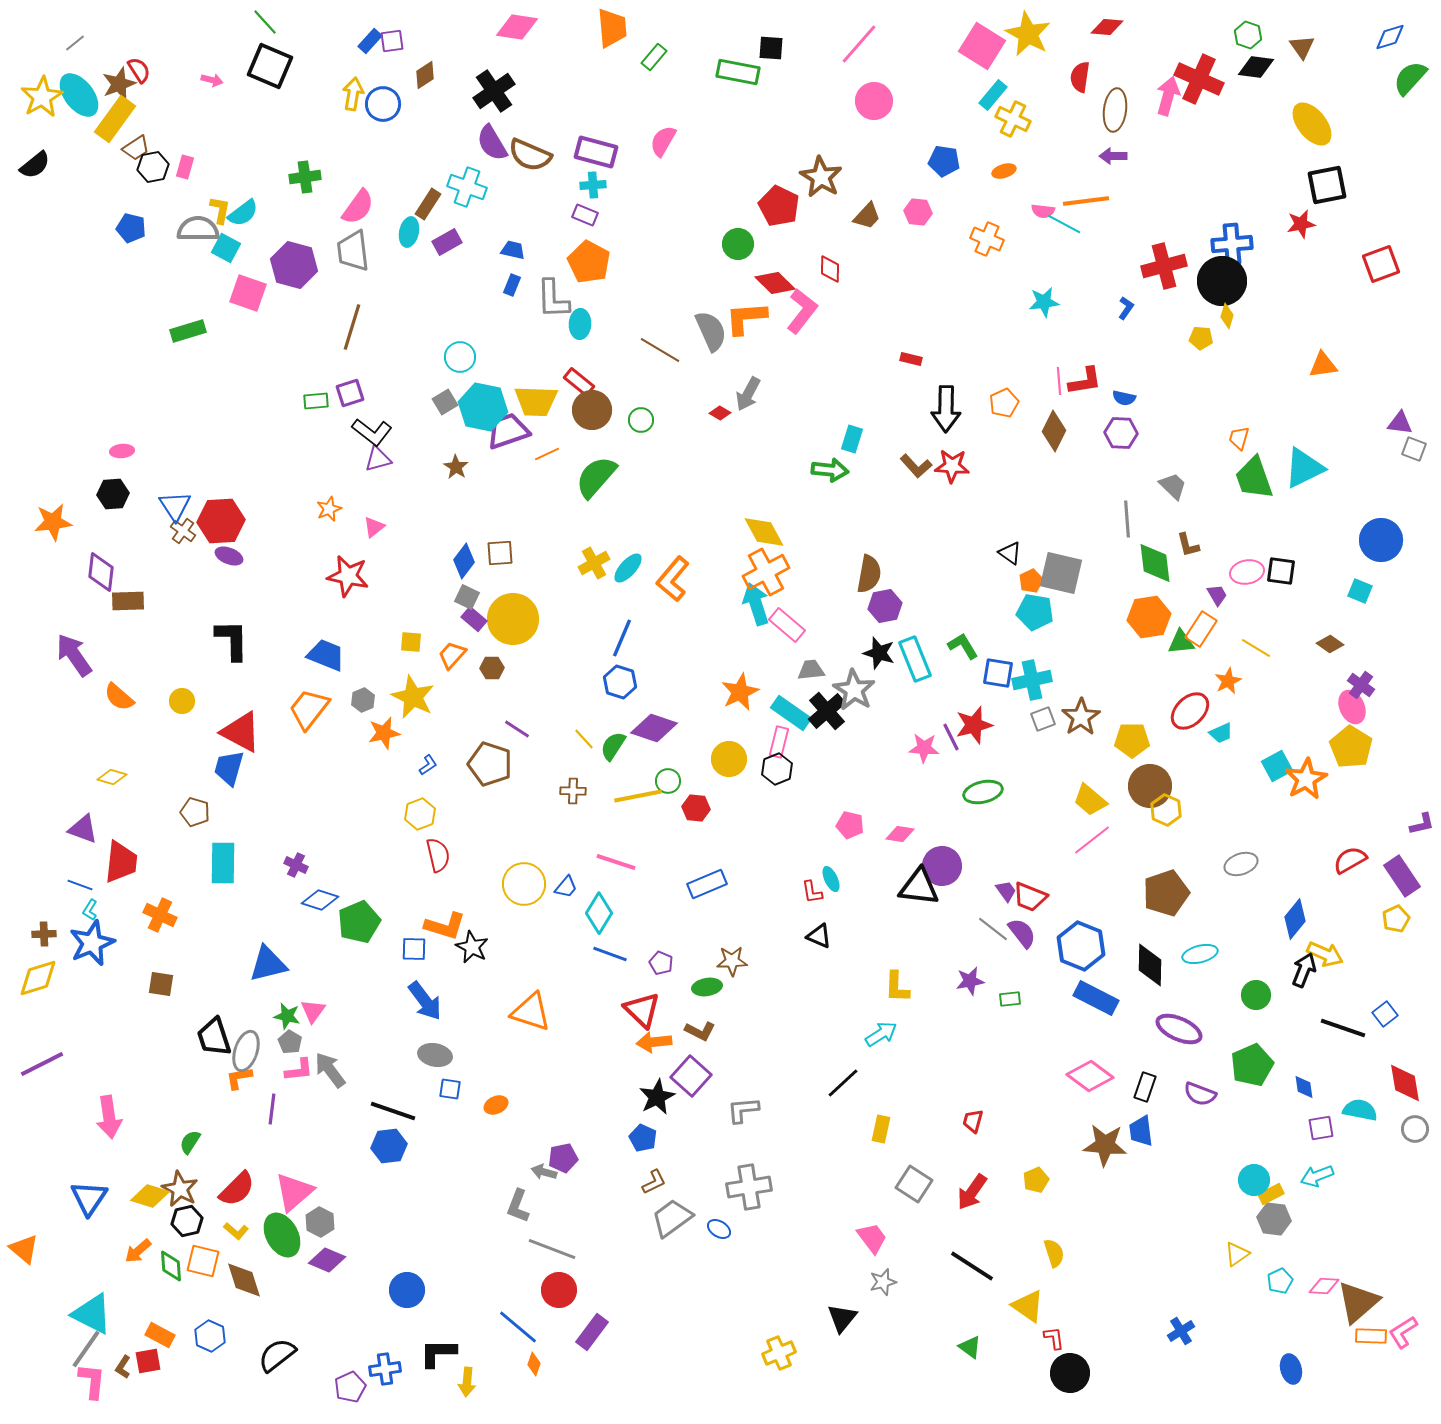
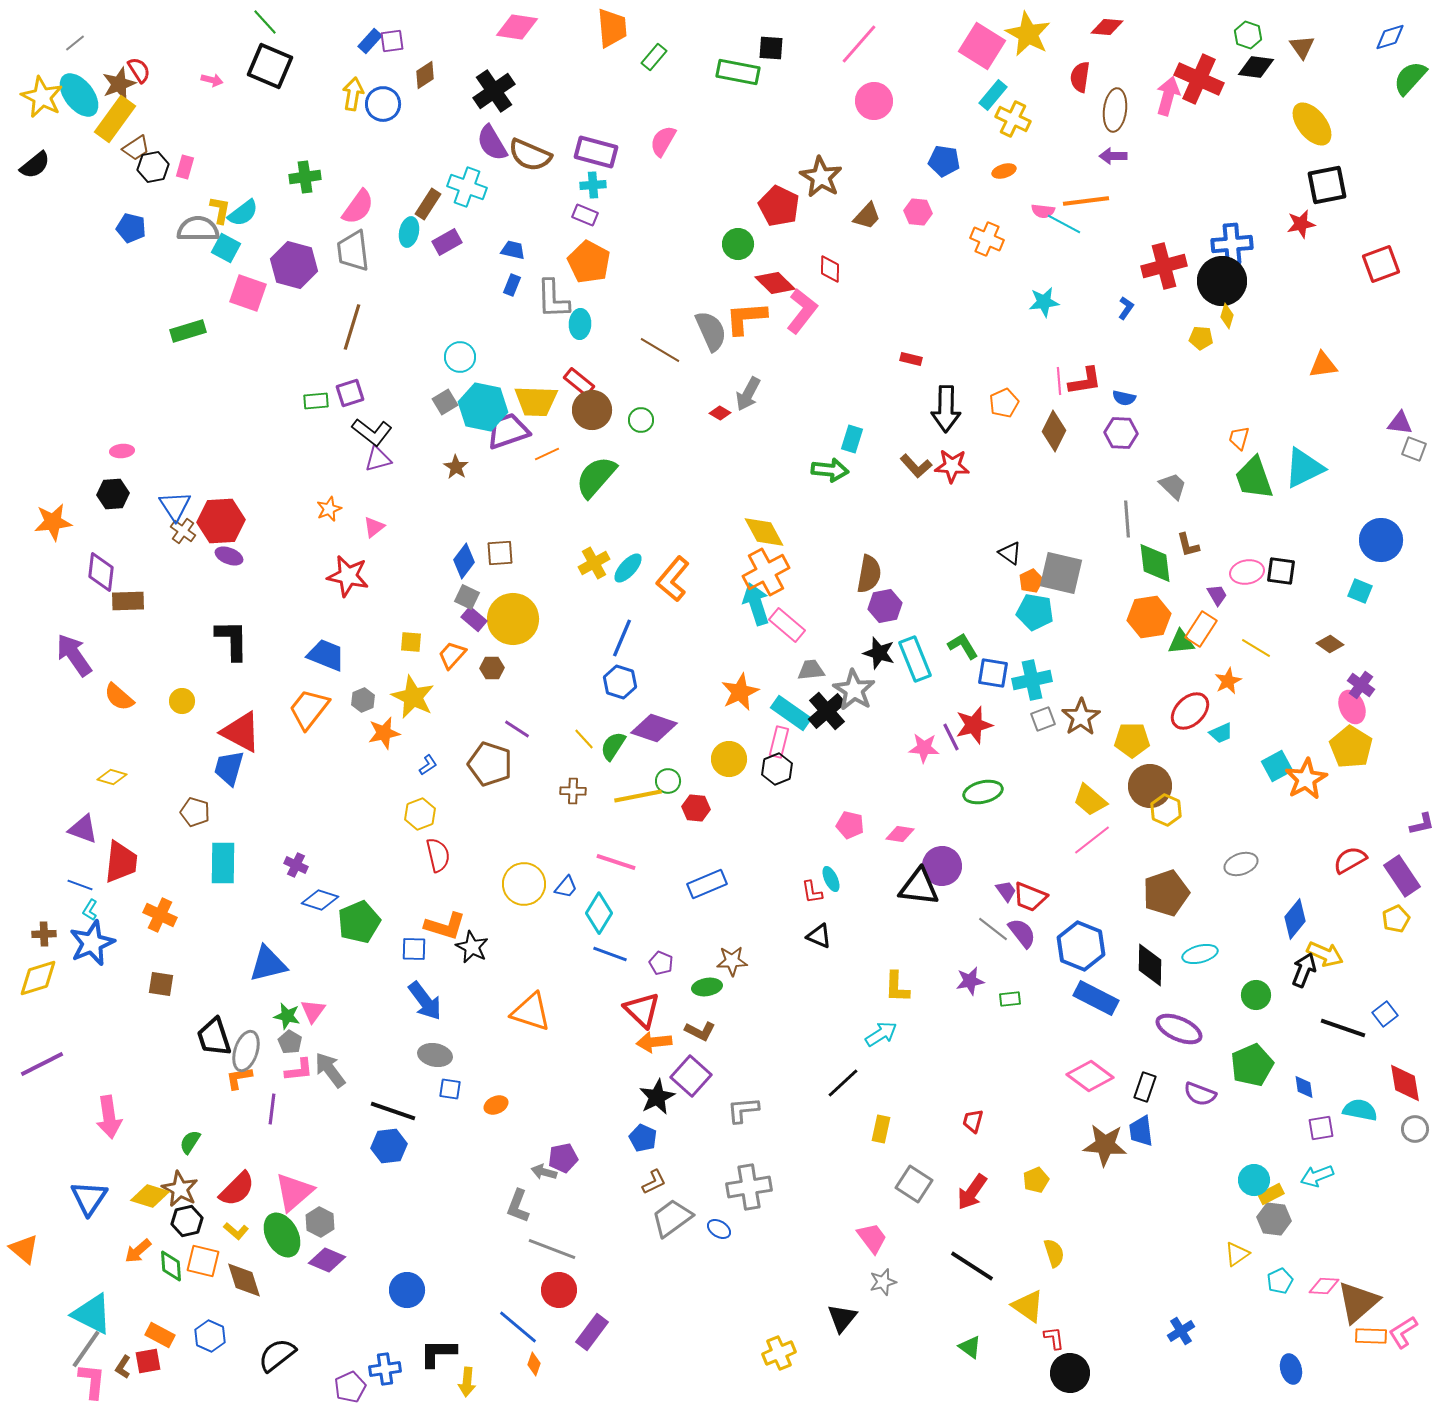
yellow star at (42, 97): rotated 15 degrees counterclockwise
blue square at (998, 673): moved 5 px left
